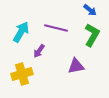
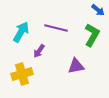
blue arrow: moved 8 px right
